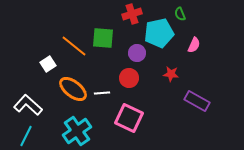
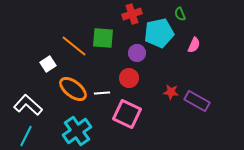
red star: moved 18 px down
pink square: moved 2 px left, 4 px up
